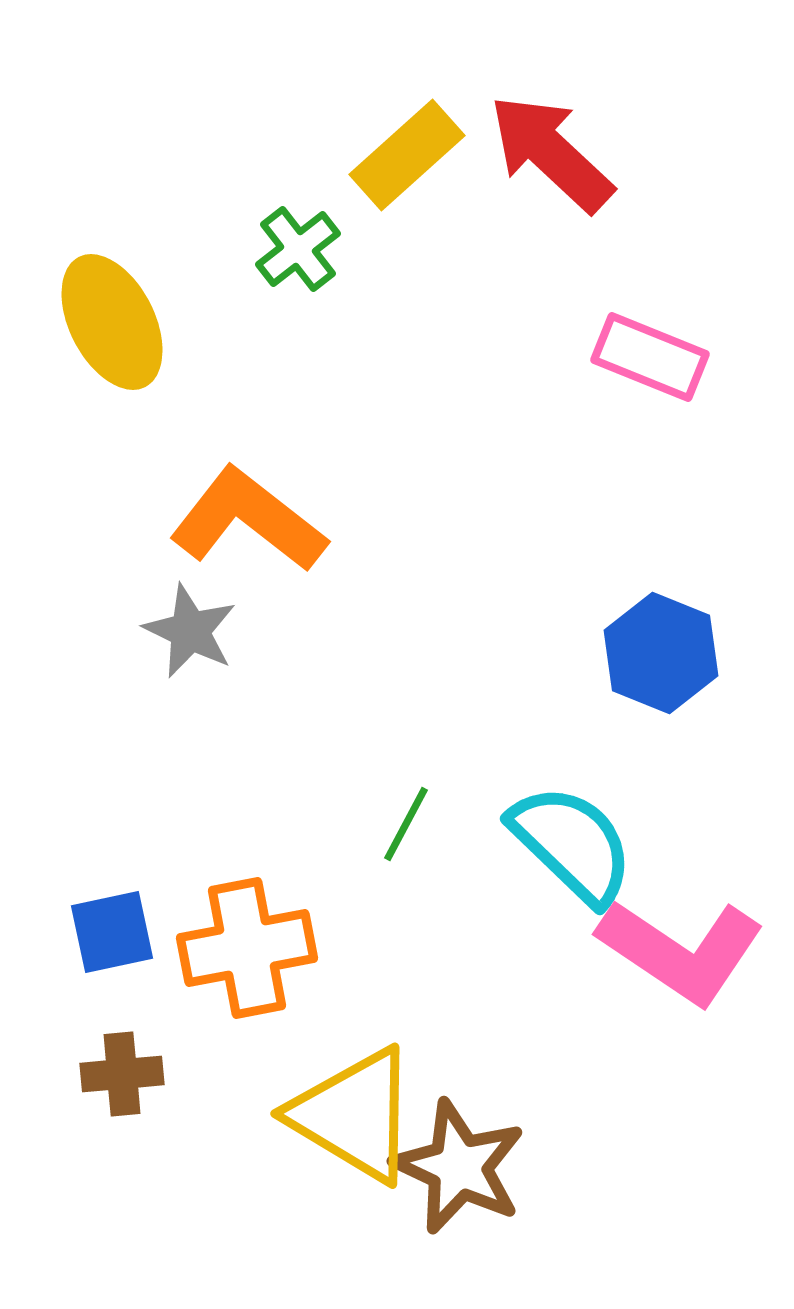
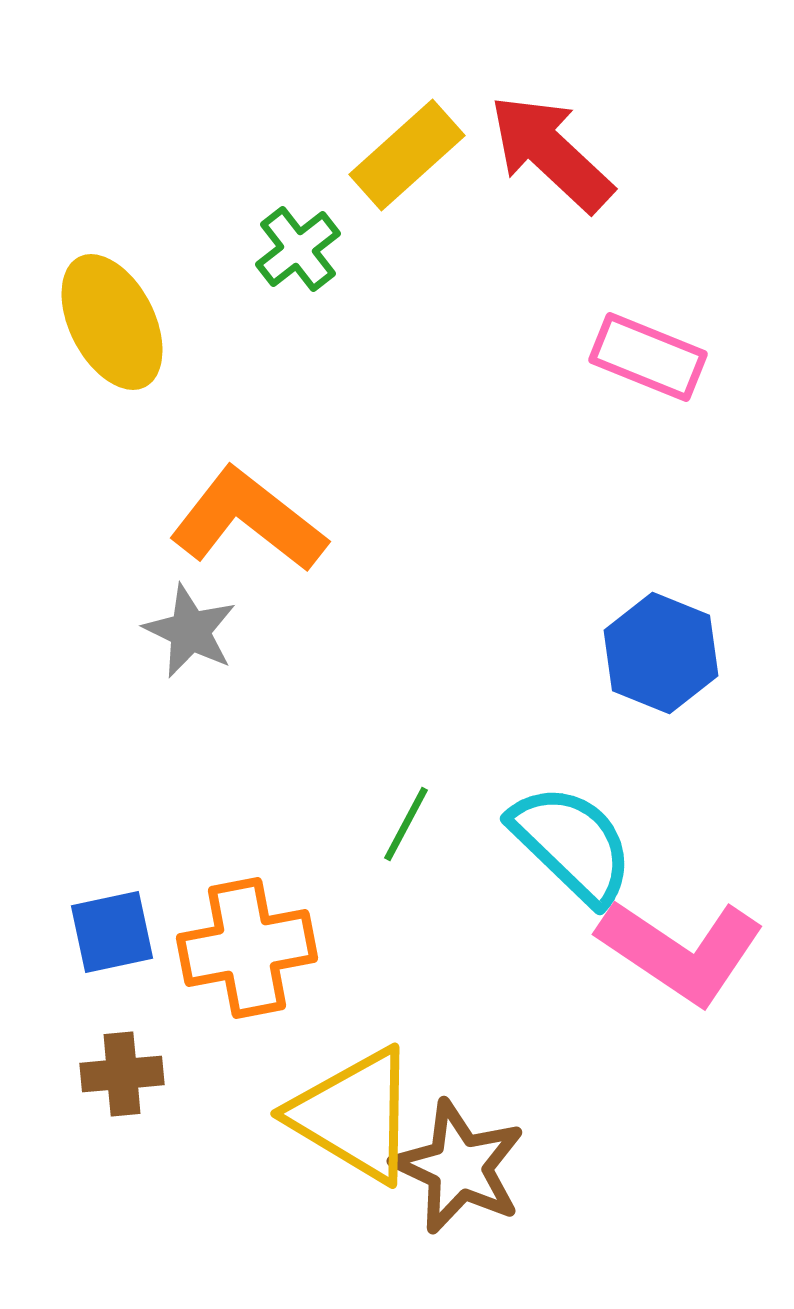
pink rectangle: moved 2 px left
